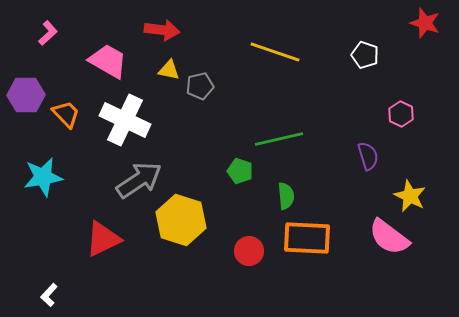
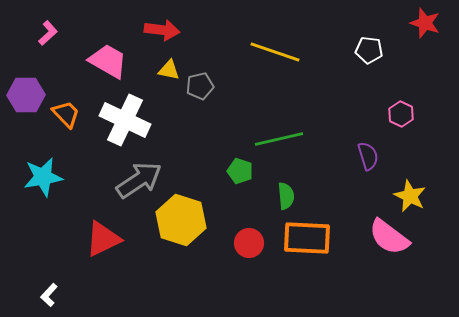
white pentagon: moved 4 px right, 5 px up; rotated 12 degrees counterclockwise
red circle: moved 8 px up
